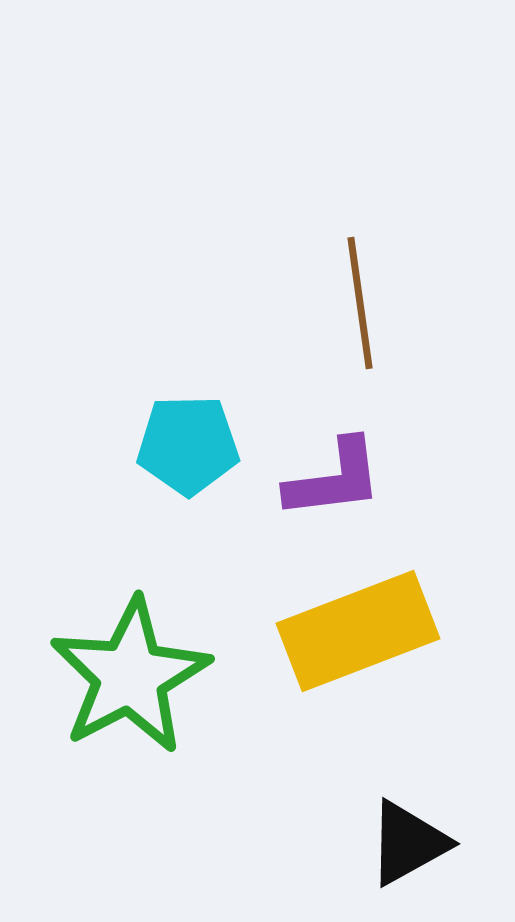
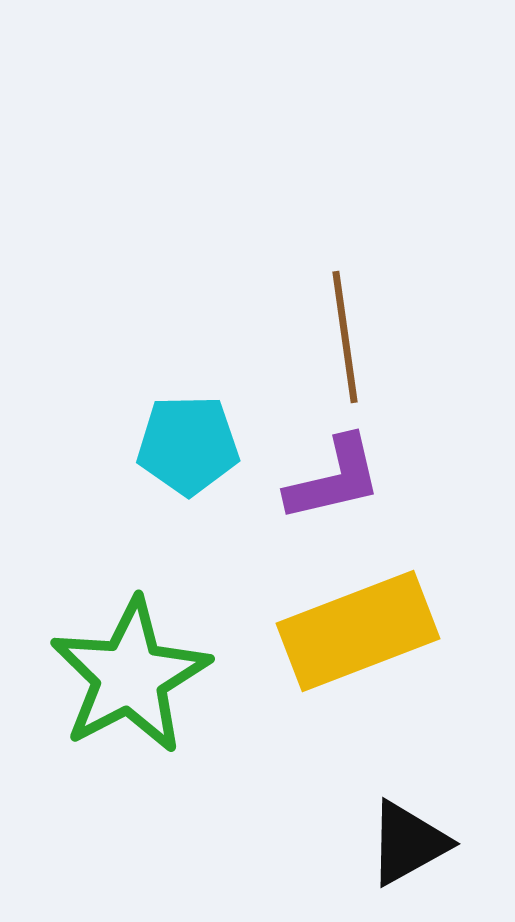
brown line: moved 15 px left, 34 px down
purple L-shape: rotated 6 degrees counterclockwise
